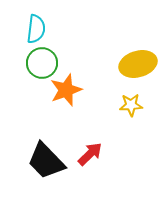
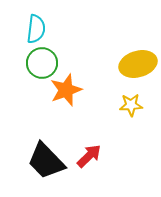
red arrow: moved 1 px left, 2 px down
